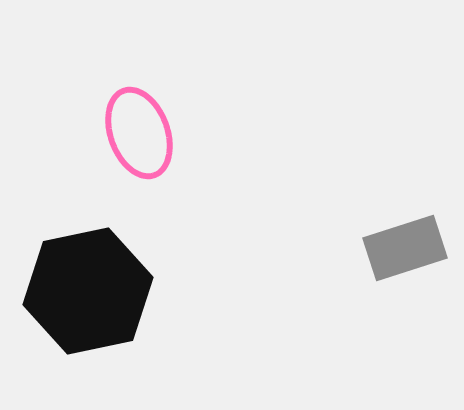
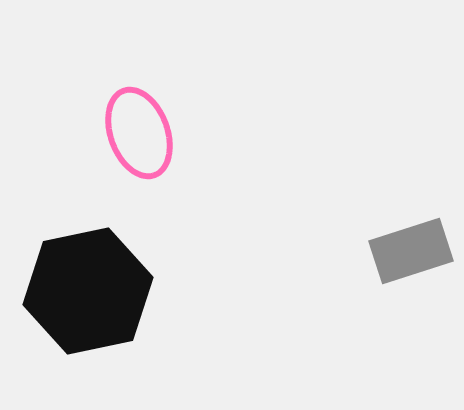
gray rectangle: moved 6 px right, 3 px down
